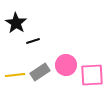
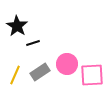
black star: moved 1 px right, 3 px down
black line: moved 2 px down
pink circle: moved 1 px right, 1 px up
yellow line: rotated 60 degrees counterclockwise
